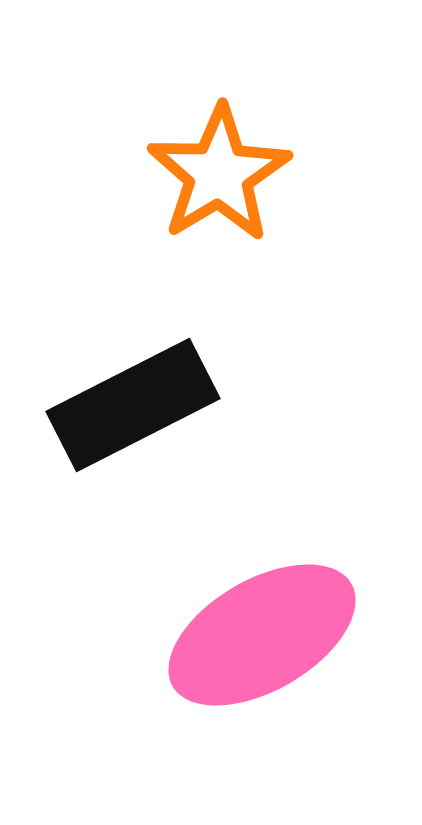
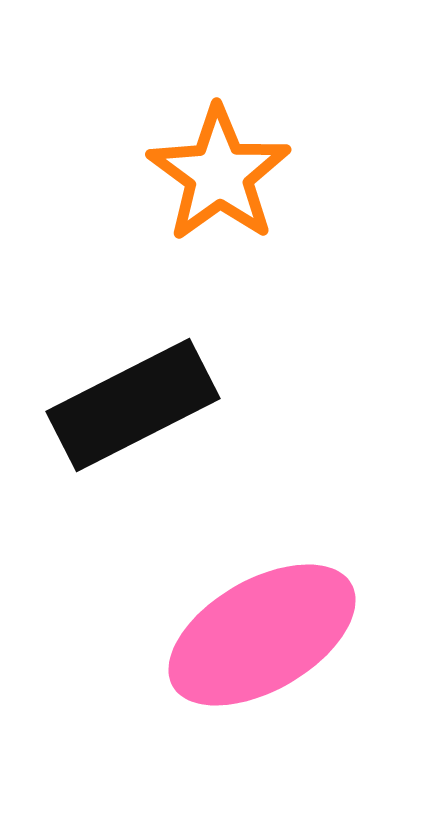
orange star: rotated 5 degrees counterclockwise
